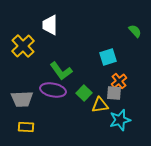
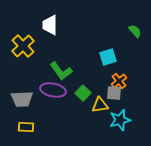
green square: moved 1 px left
